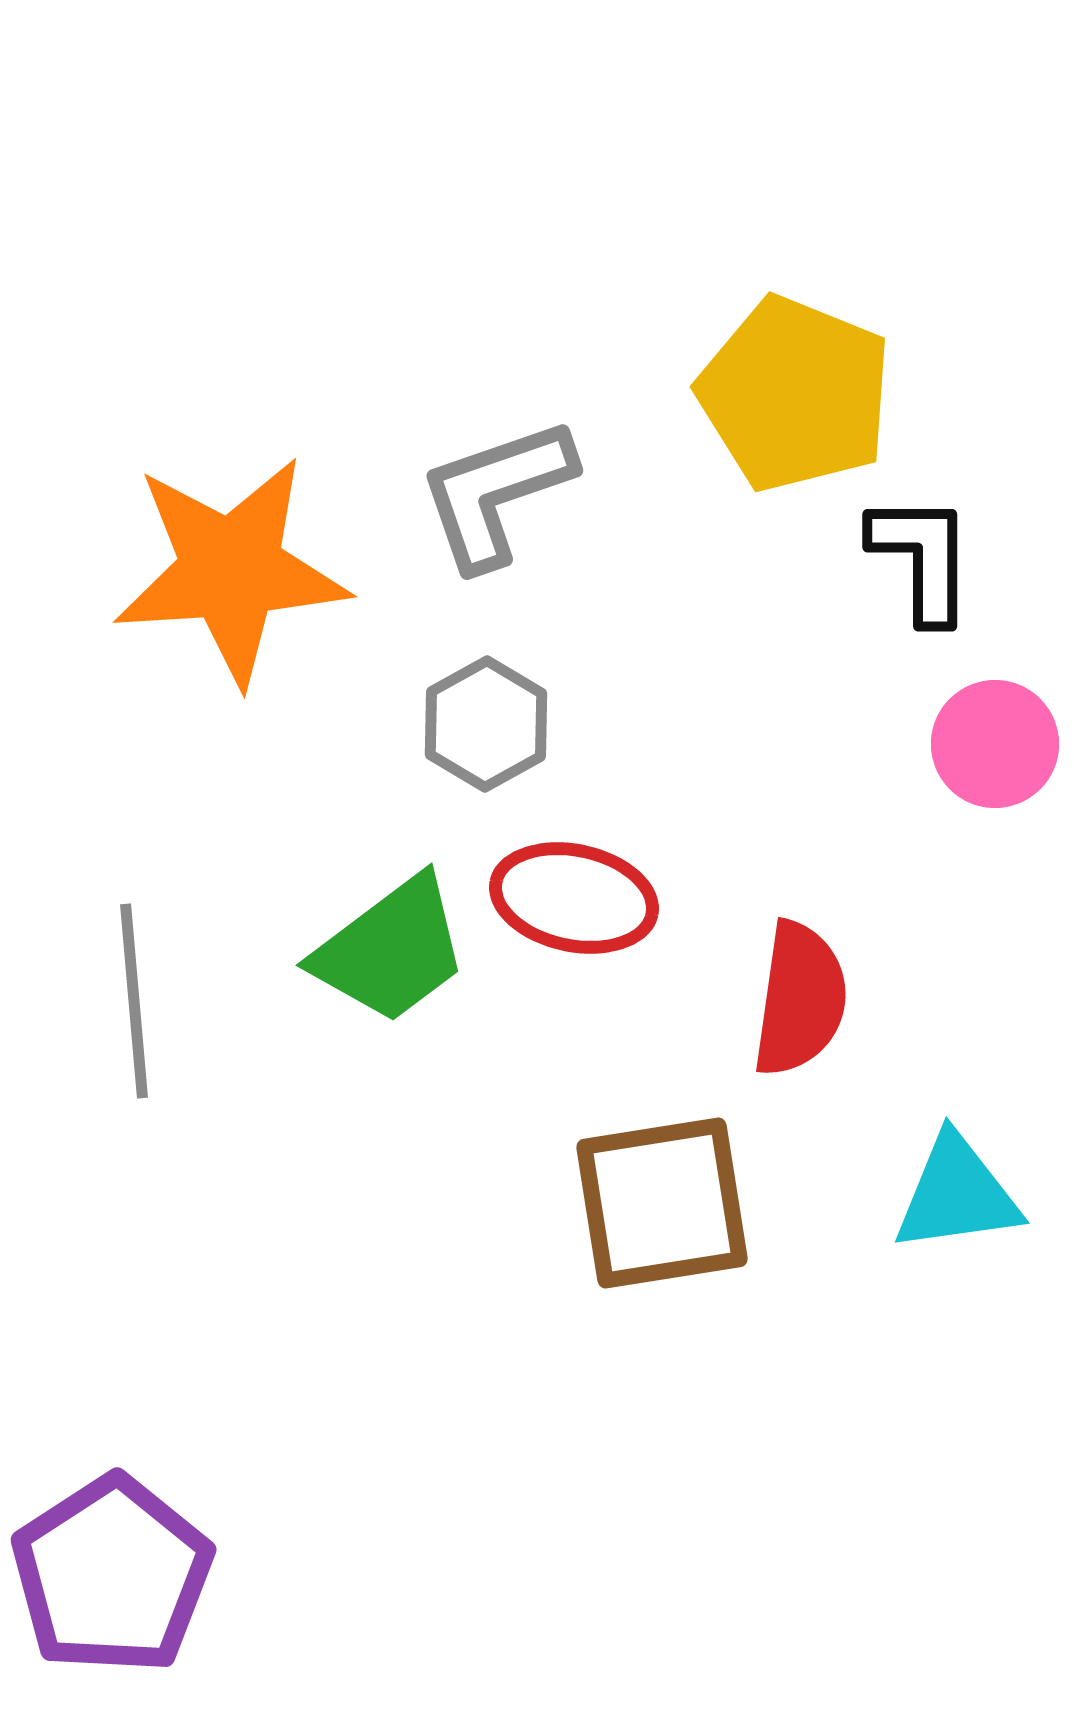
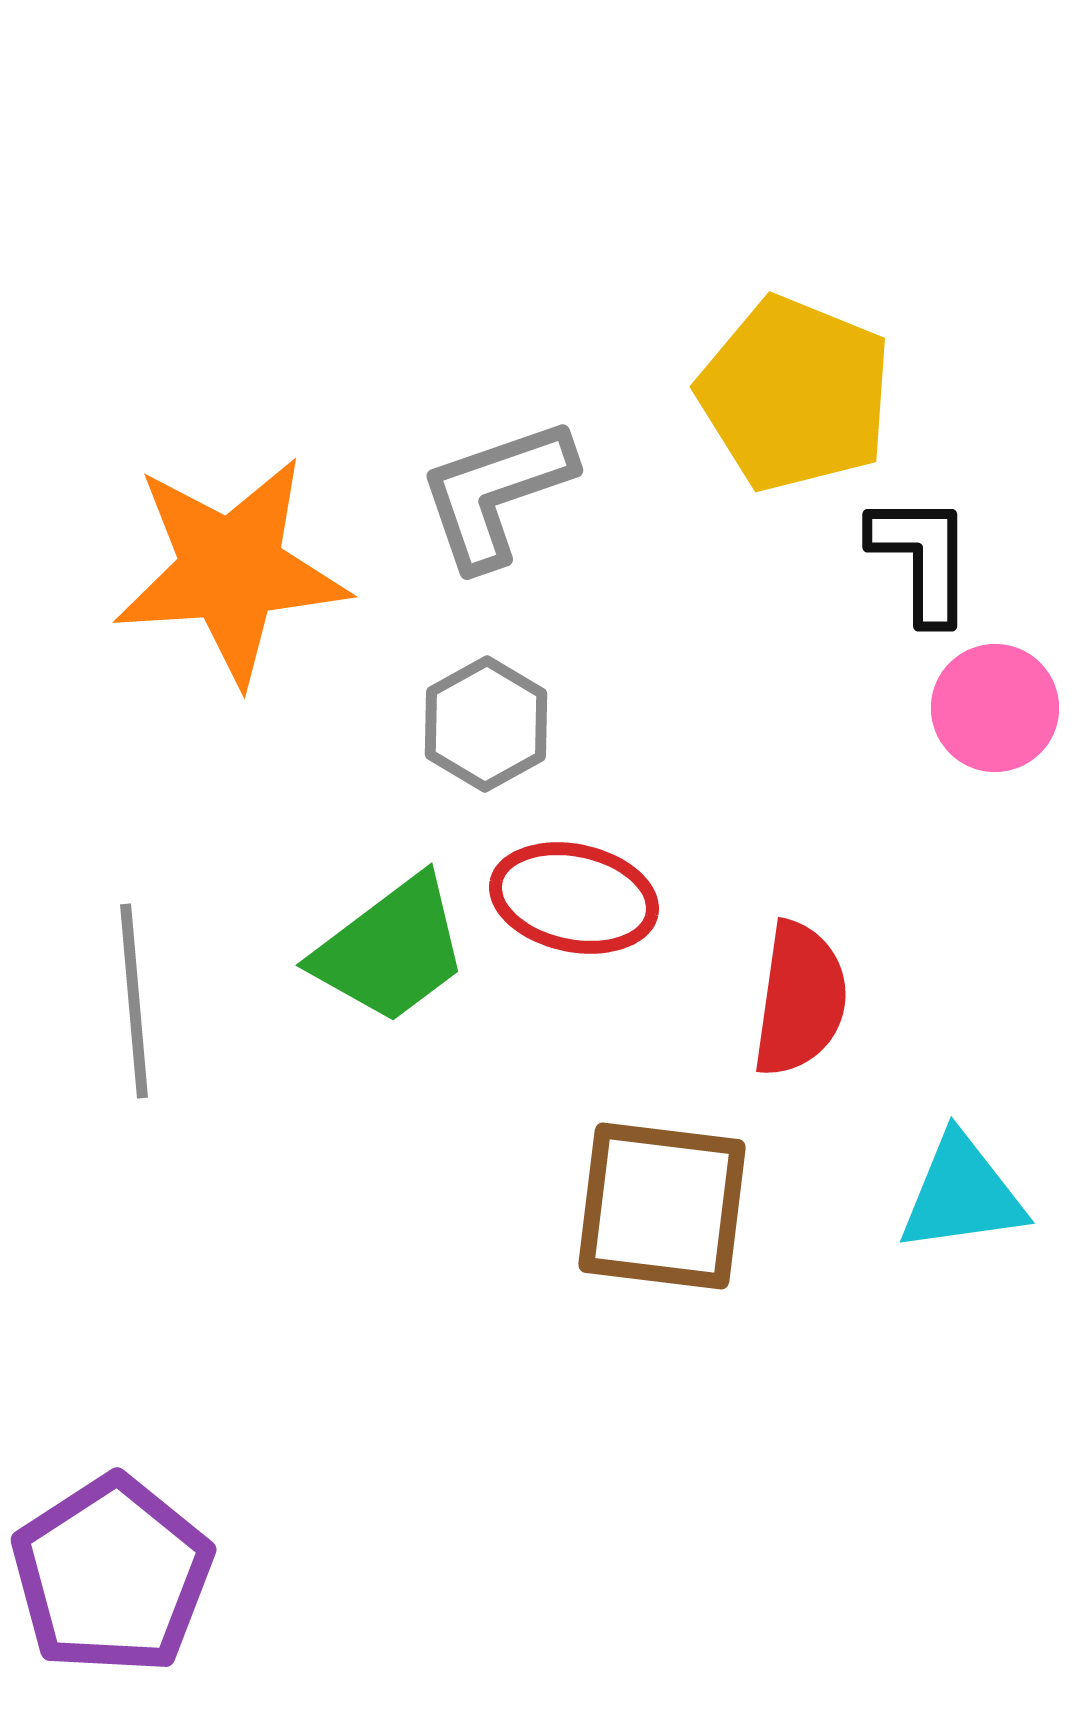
pink circle: moved 36 px up
cyan triangle: moved 5 px right
brown square: moved 3 px down; rotated 16 degrees clockwise
